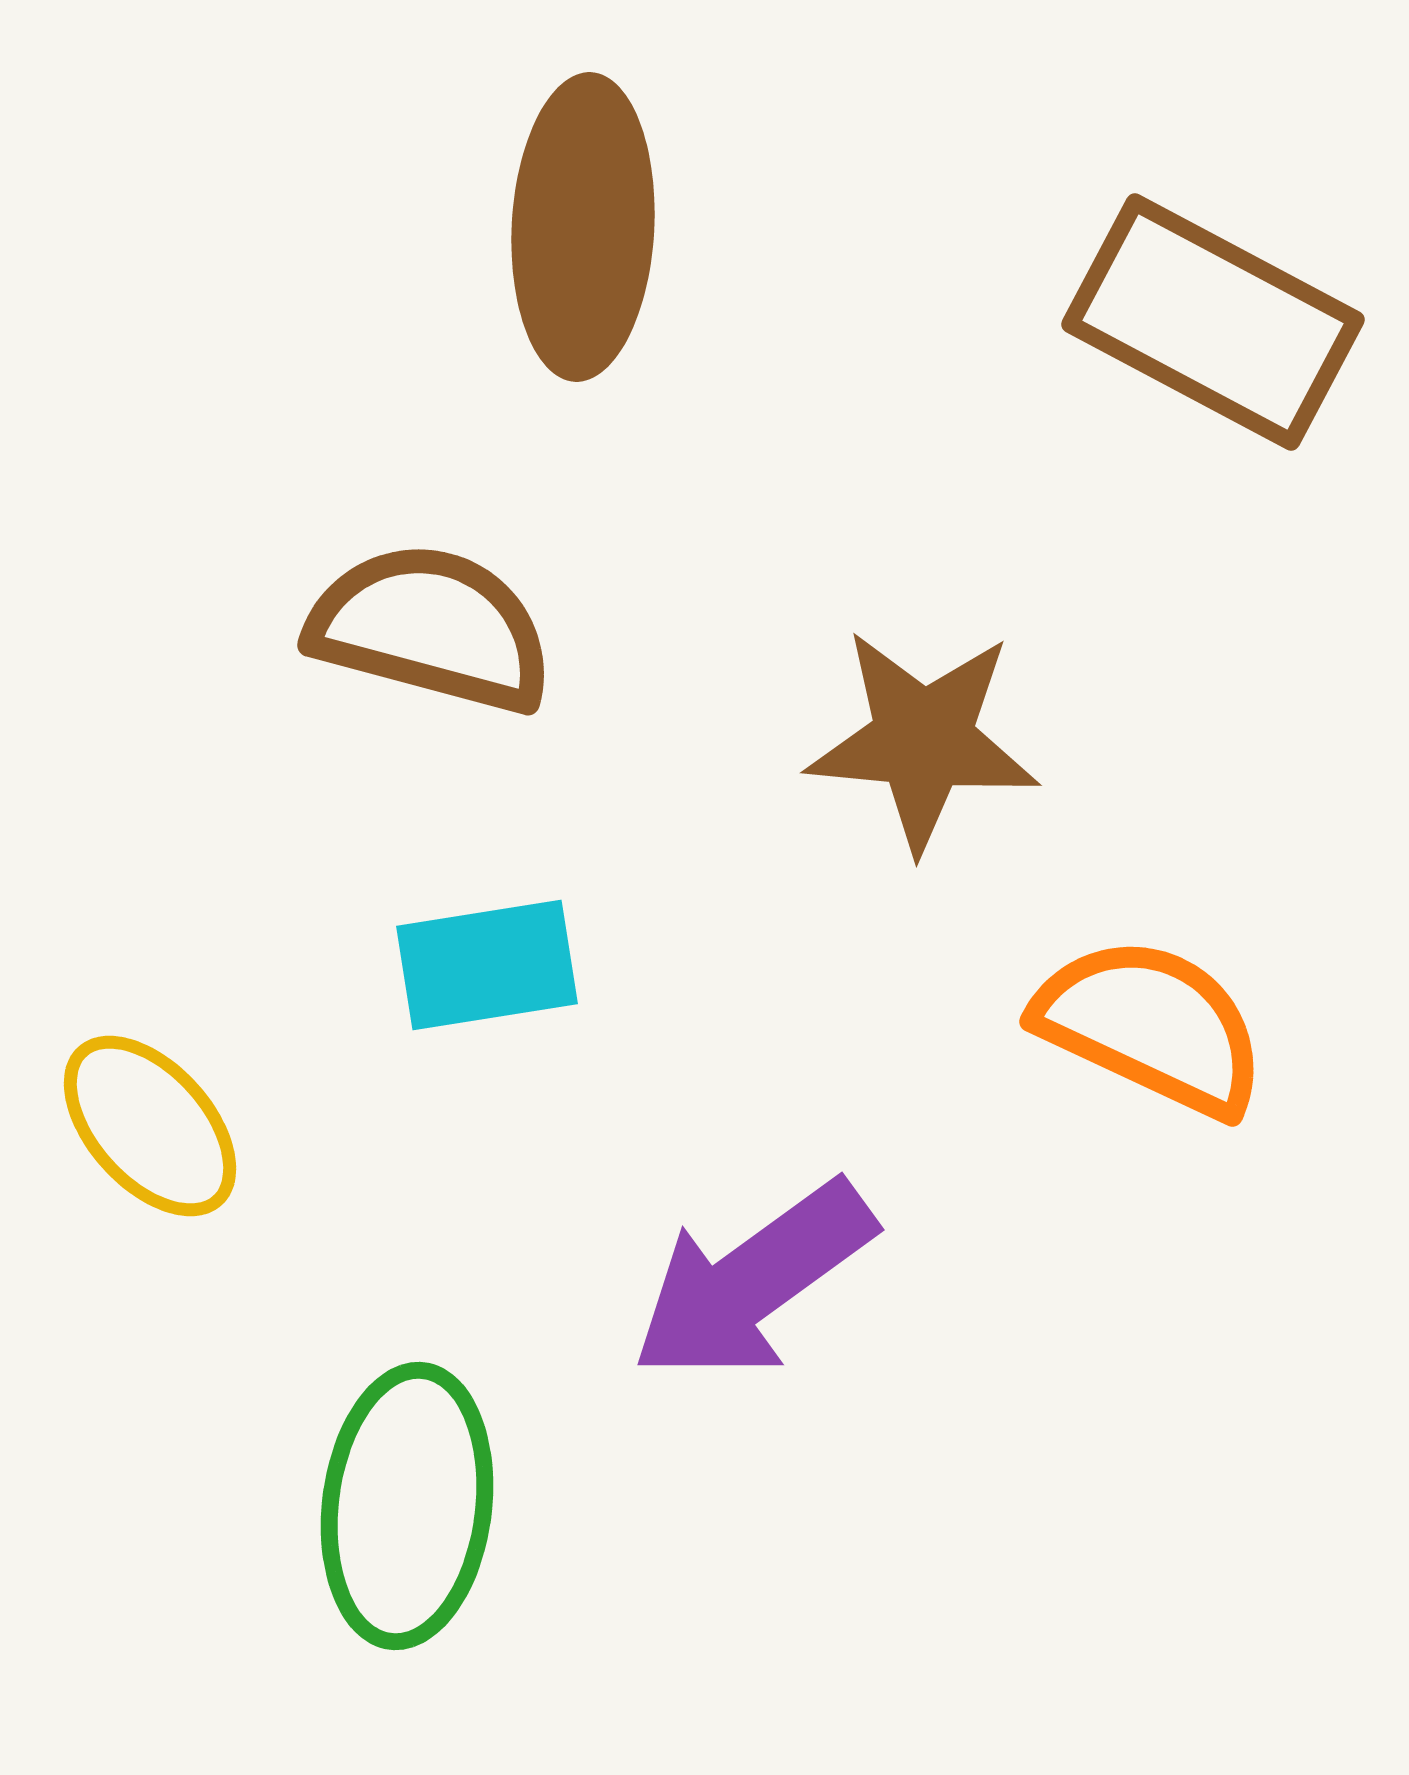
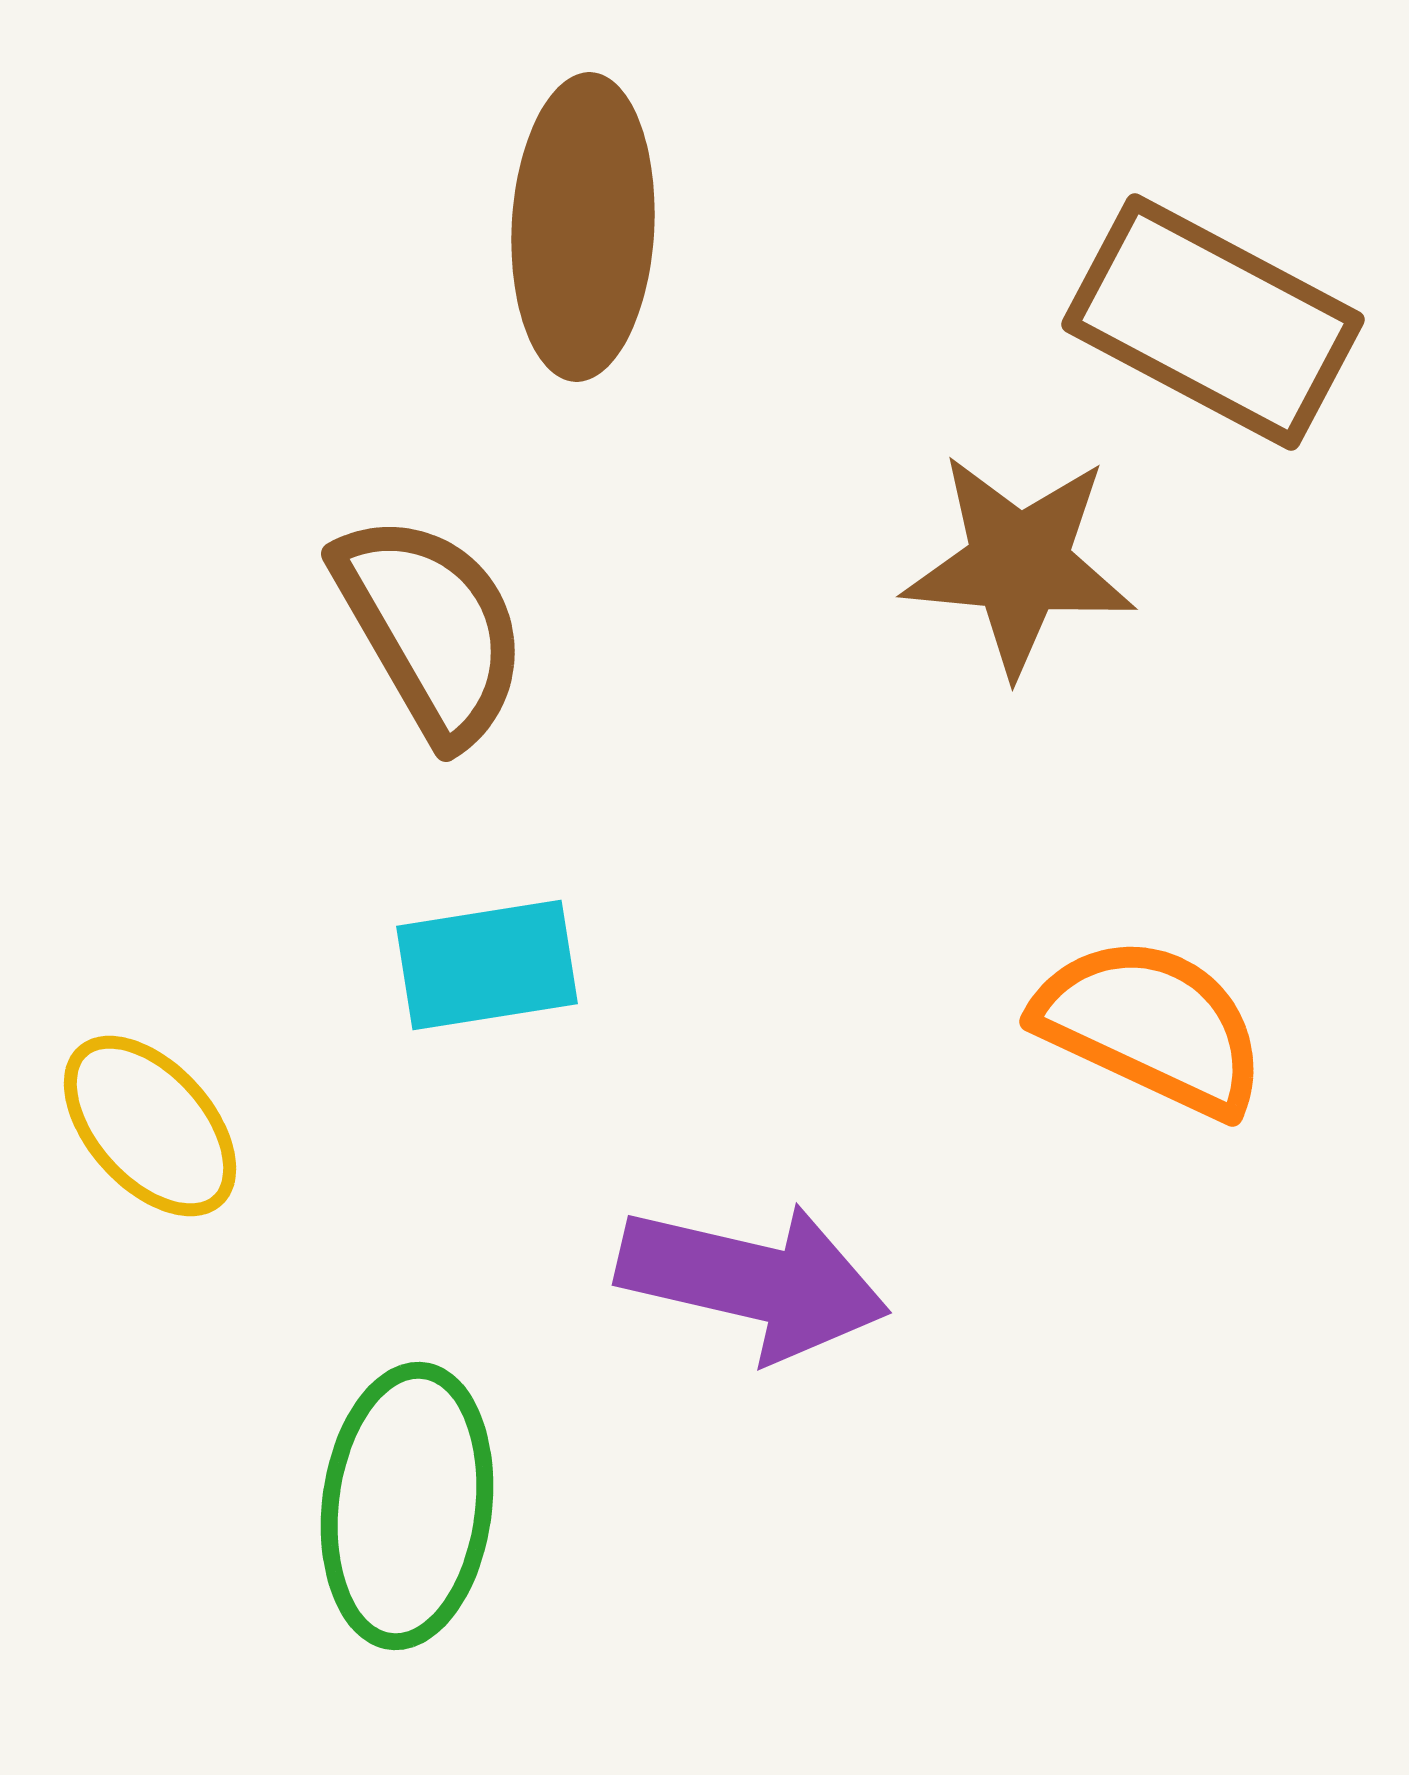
brown semicircle: rotated 45 degrees clockwise
brown star: moved 96 px right, 176 px up
purple arrow: rotated 131 degrees counterclockwise
